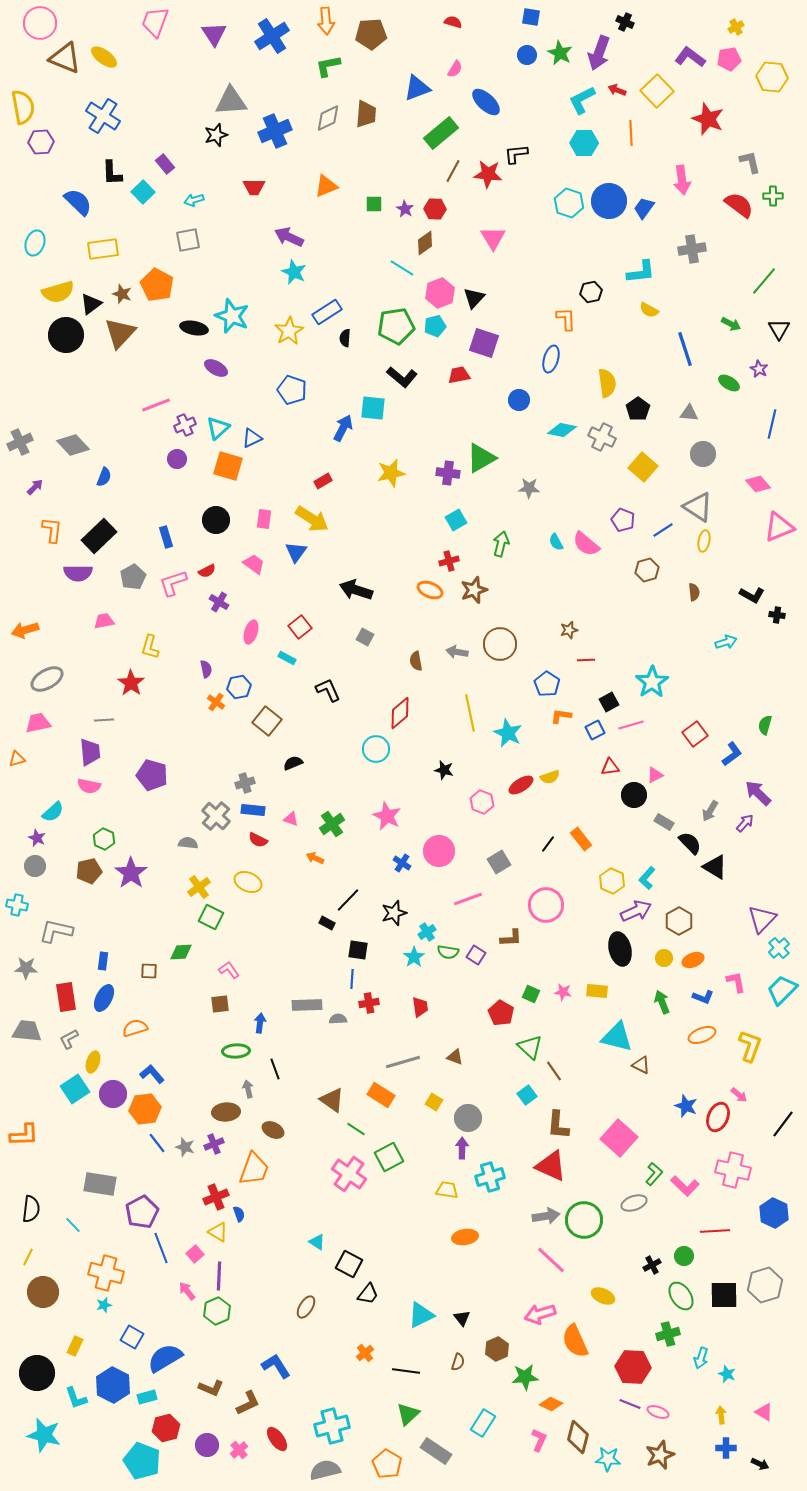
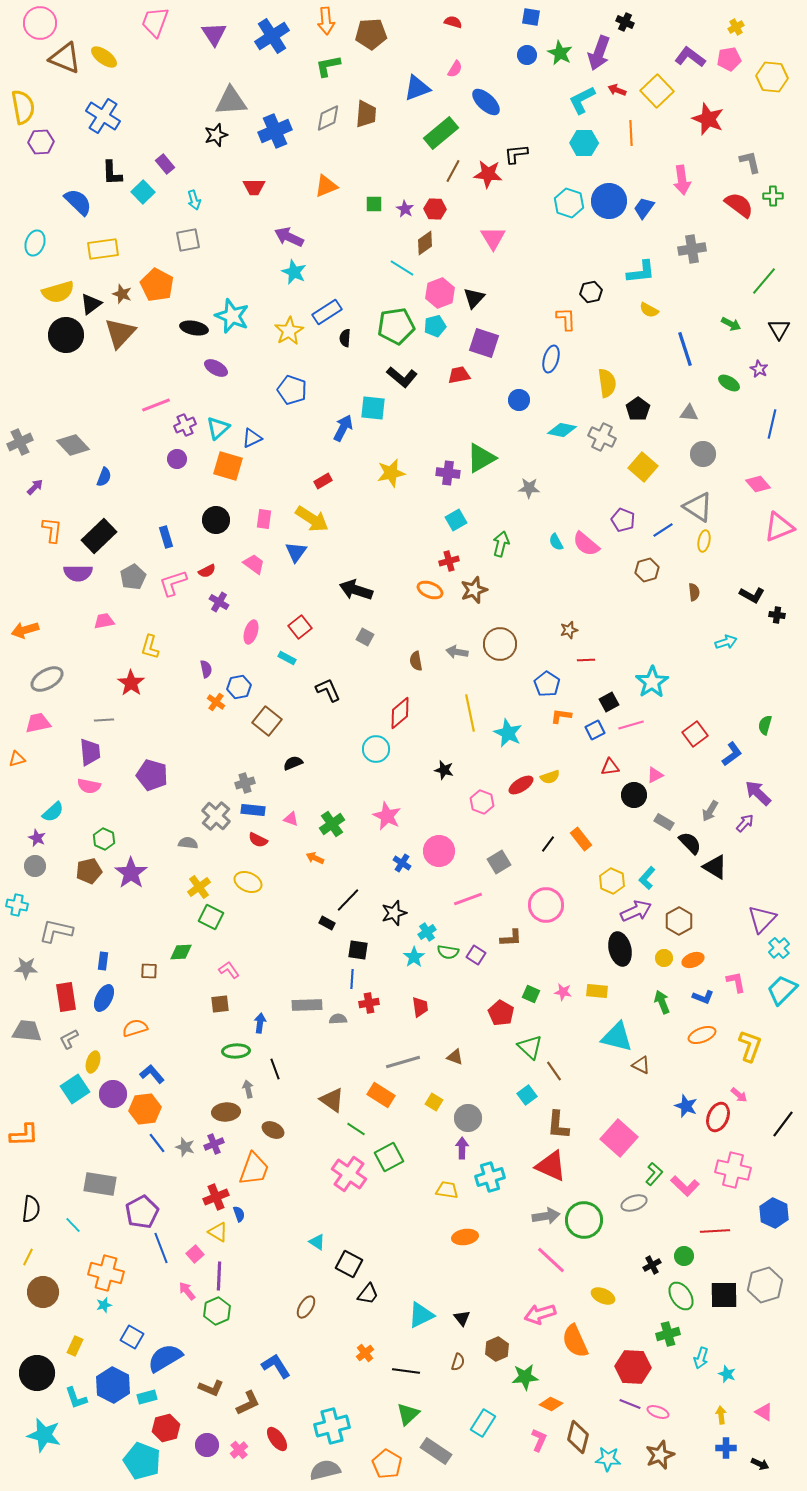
cyan arrow at (194, 200): rotated 90 degrees counterclockwise
